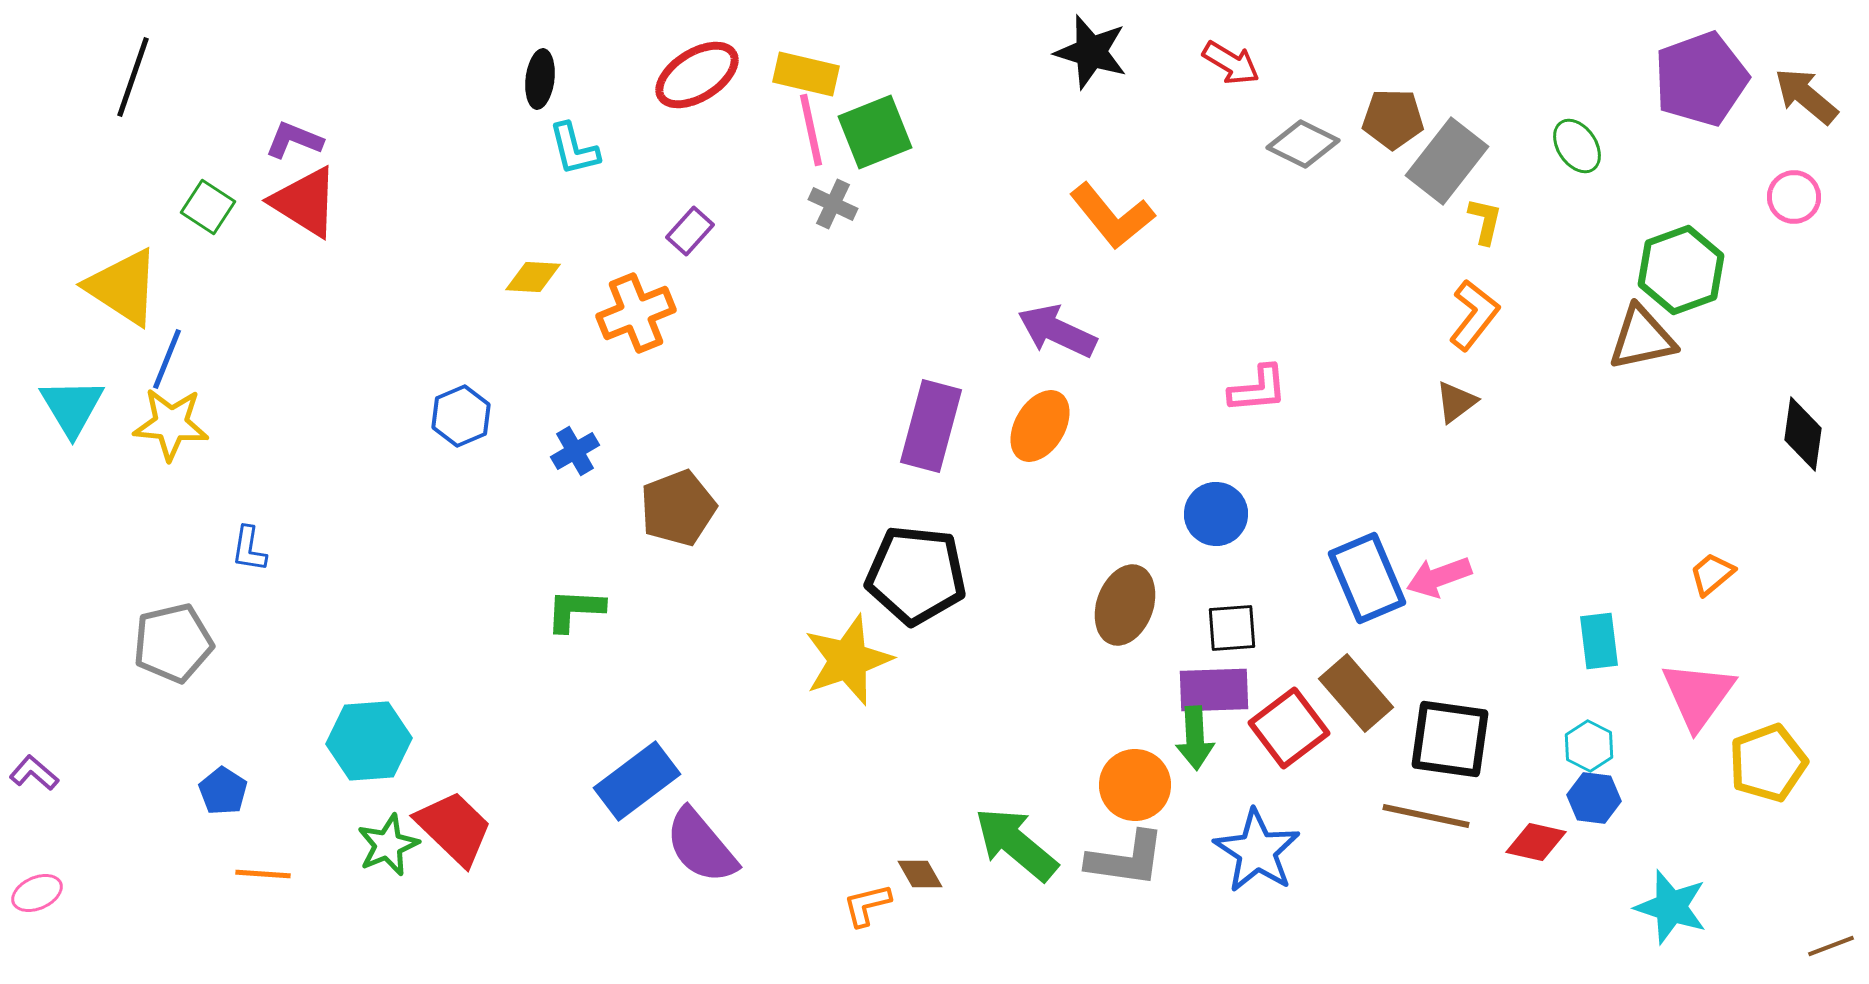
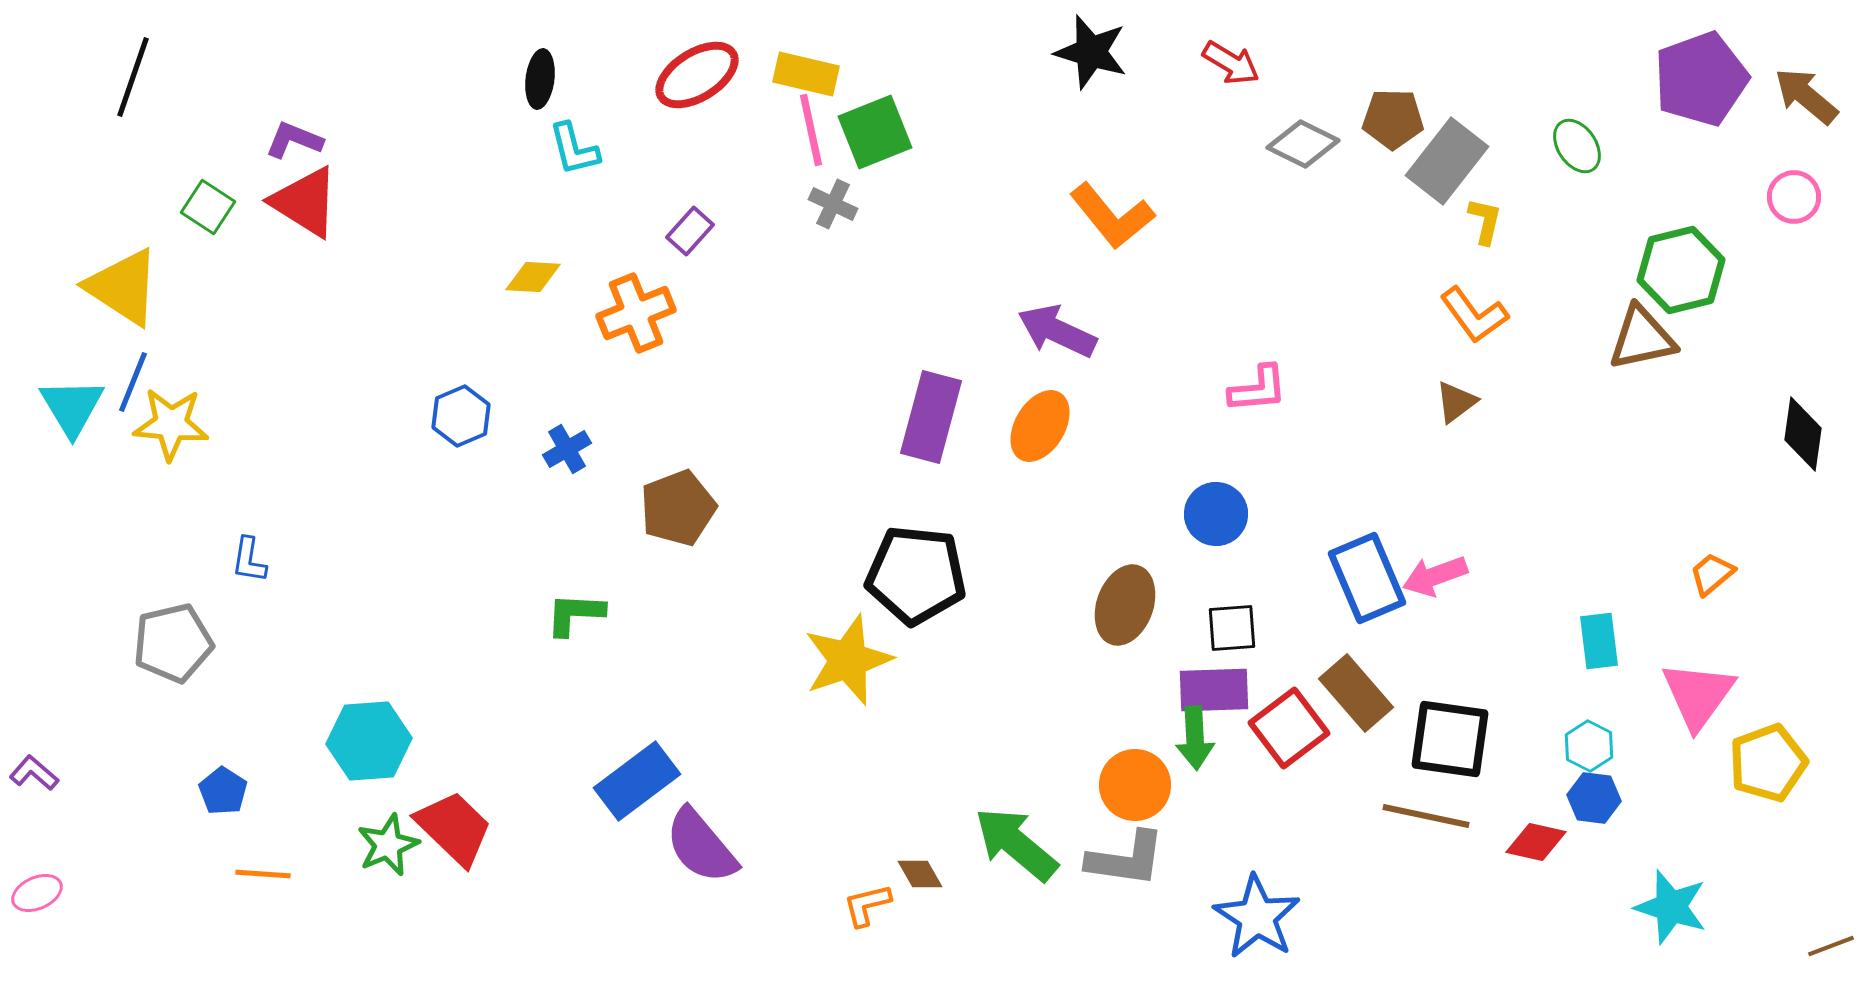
green hexagon at (1681, 270): rotated 6 degrees clockwise
orange L-shape at (1474, 315): rotated 106 degrees clockwise
blue line at (167, 359): moved 34 px left, 23 px down
purple rectangle at (931, 426): moved 9 px up
blue cross at (575, 451): moved 8 px left, 2 px up
blue L-shape at (249, 549): moved 11 px down
pink arrow at (1439, 577): moved 4 px left, 1 px up
green L-shape at (575, 610): moved 4 px down
blue star at (1257, 851): moved 66 px down
